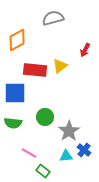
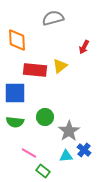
orange diamond: rotated 65 degrees counterclockwise
red arrow: moved 1 px left, 3 px up
green semicircle: moved 2 px right, 1 px up
